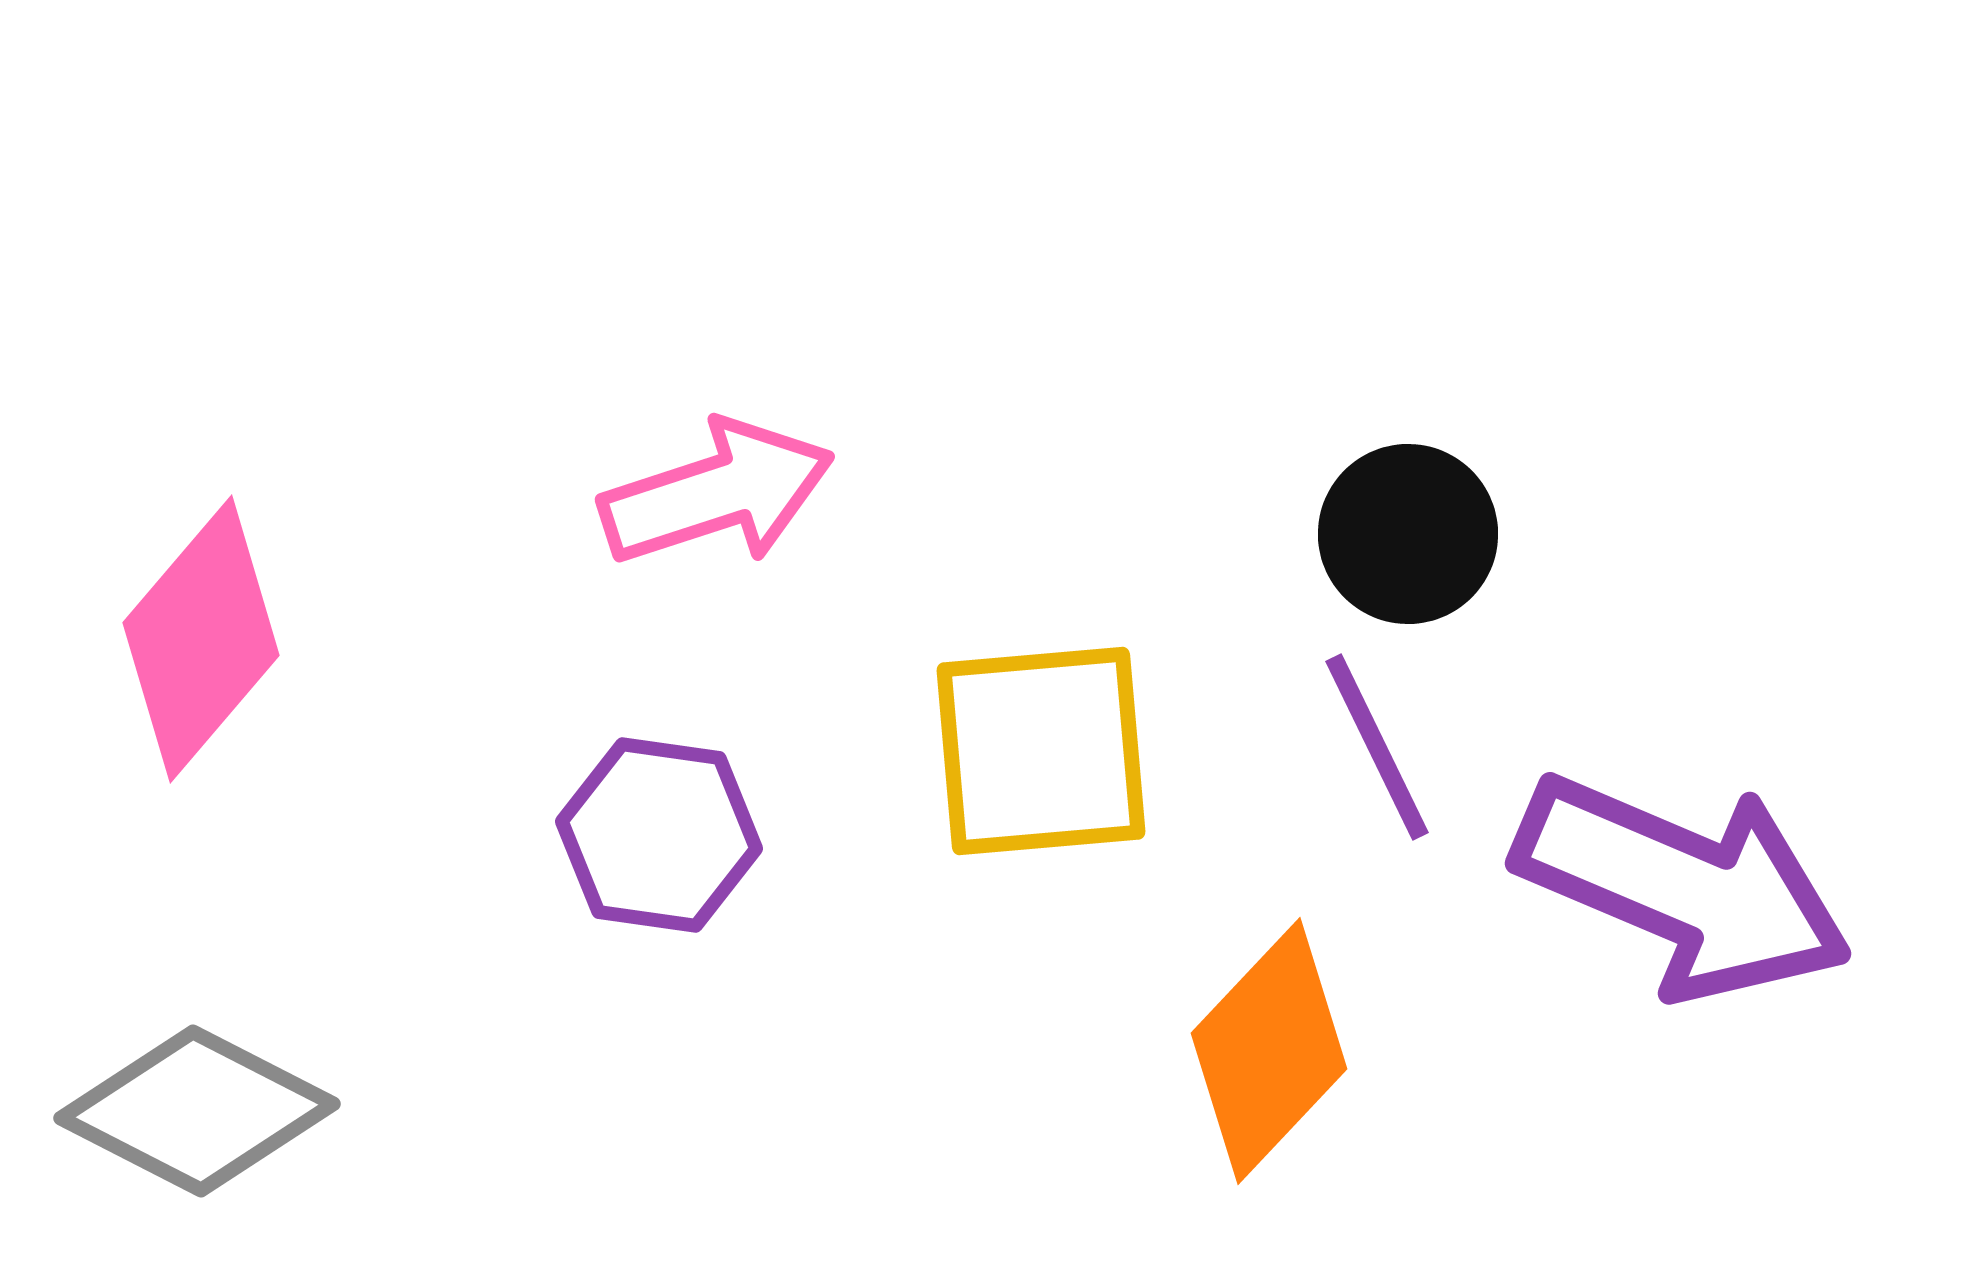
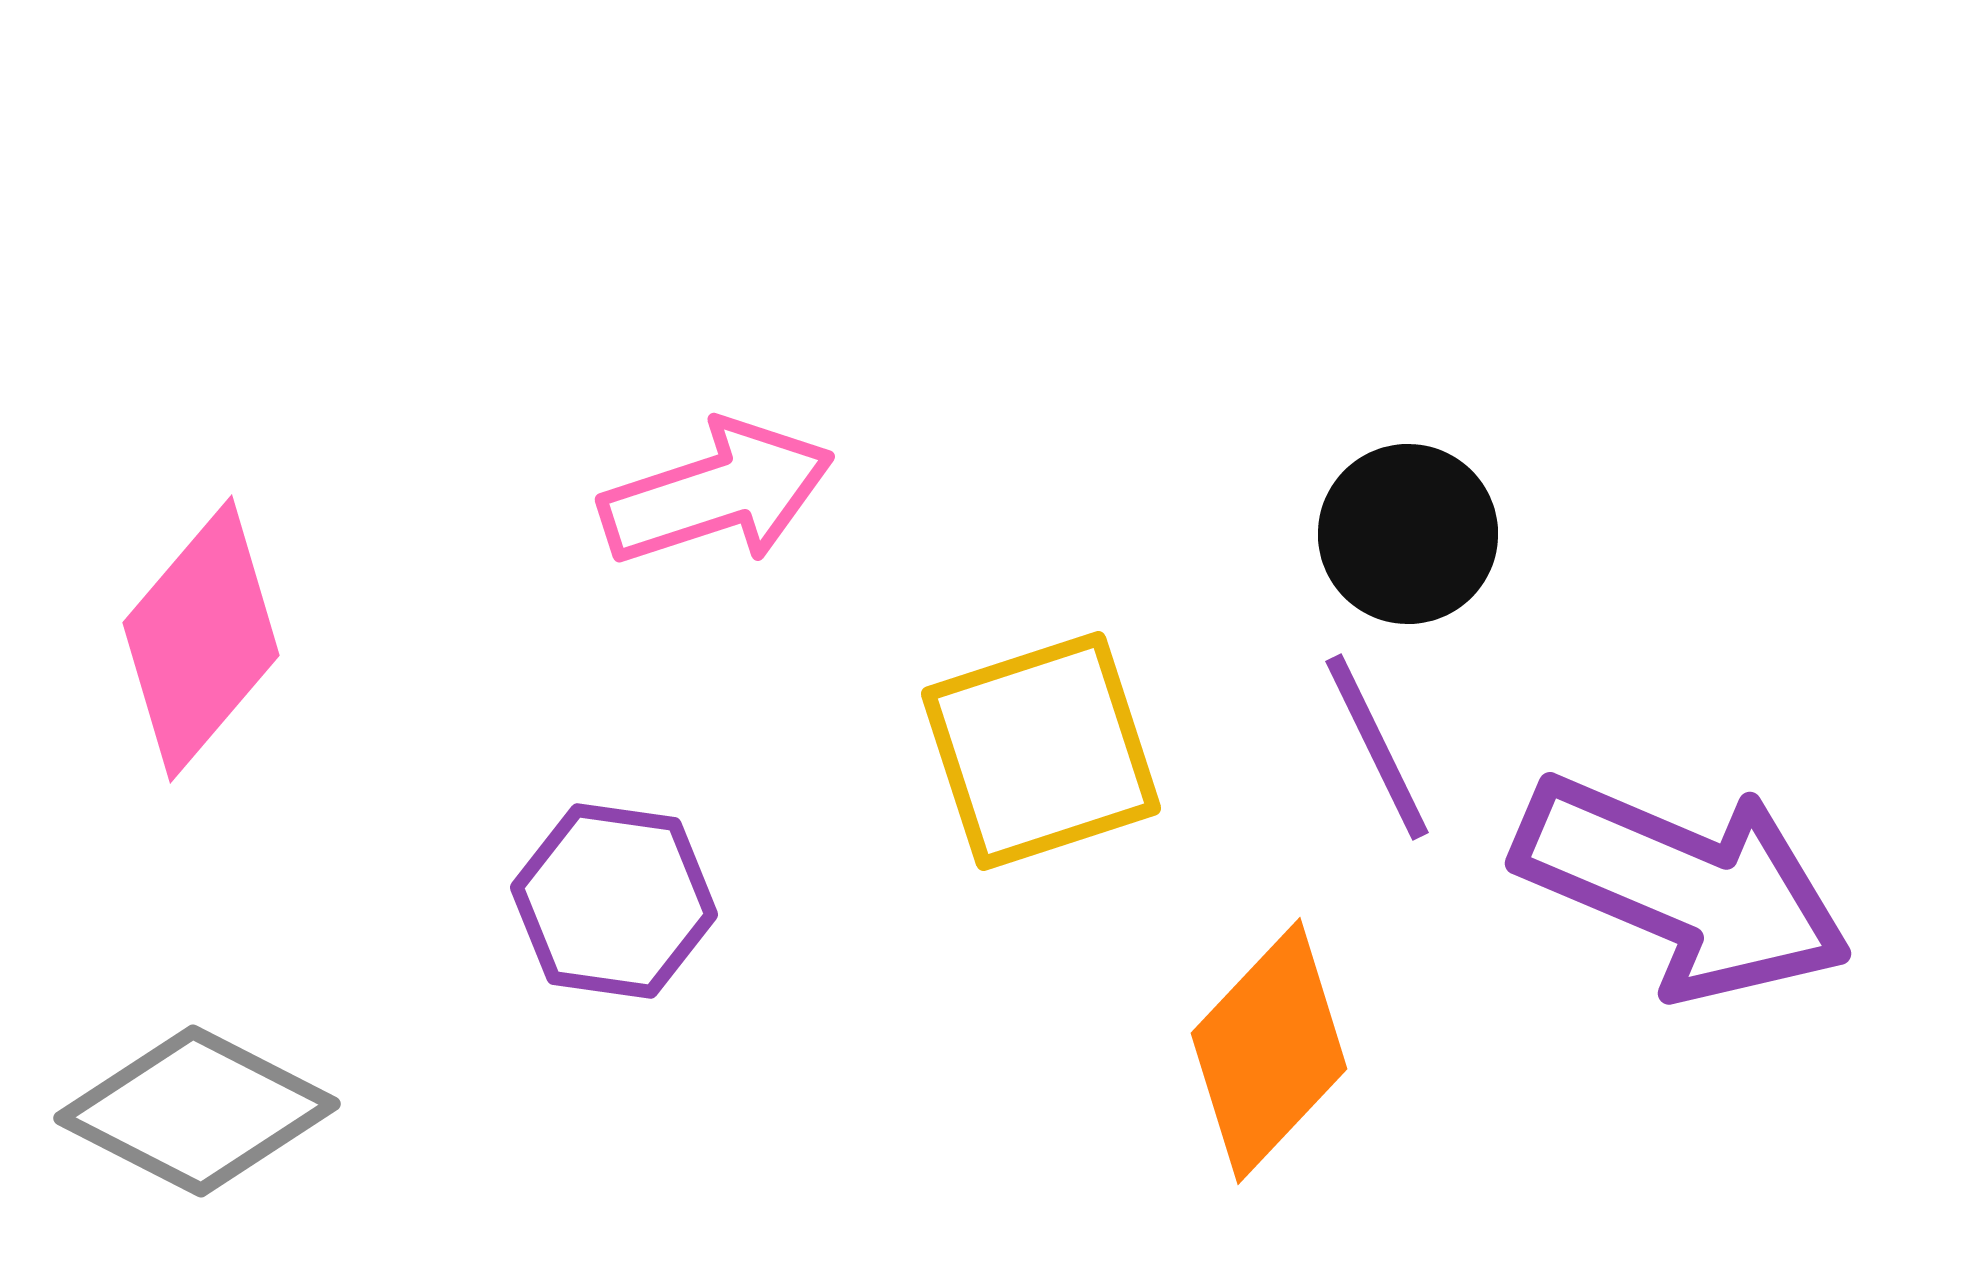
yellow square: rotated 13 degrees counterclockwise
purple hexagon: moved 45 px left, 66 px down
